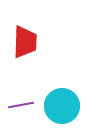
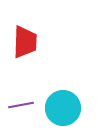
cyan circle: moved 1 px right, 2 px down
